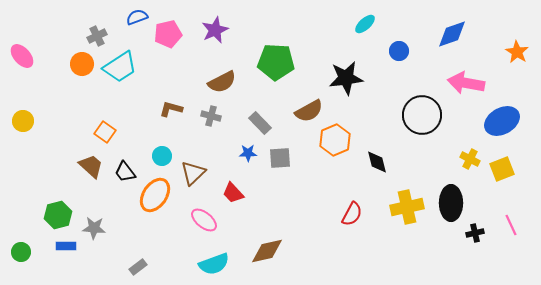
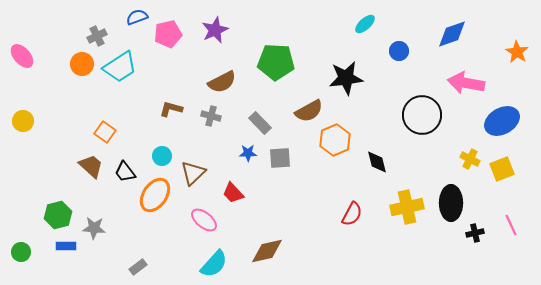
cyan semicircle at (214, 264): rotated 28 degrees counterclockwise
